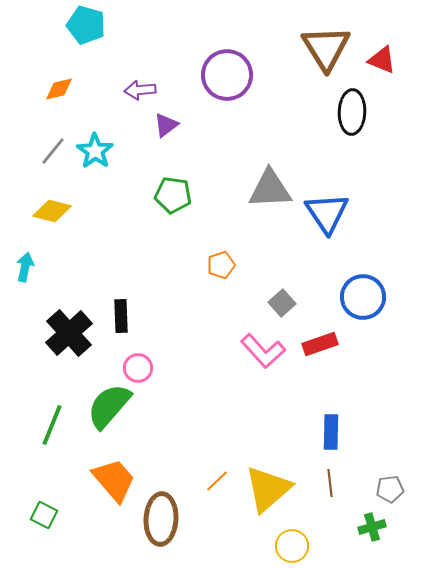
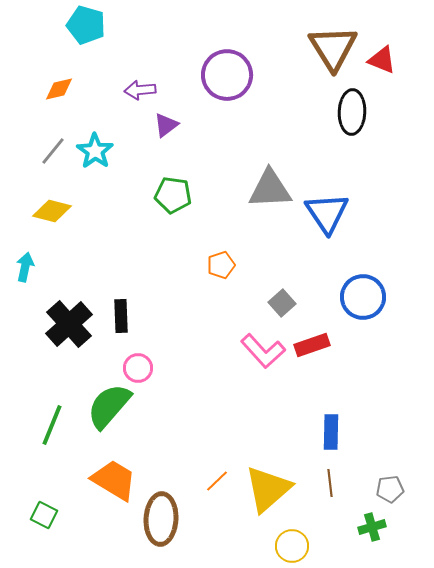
brown triangle: moved 7 px right
black cross: moved 9 px up
red rectangle: moved 8 px left, 1 px down
orange trapezoid: rotated 18 degrees counterclockwise
